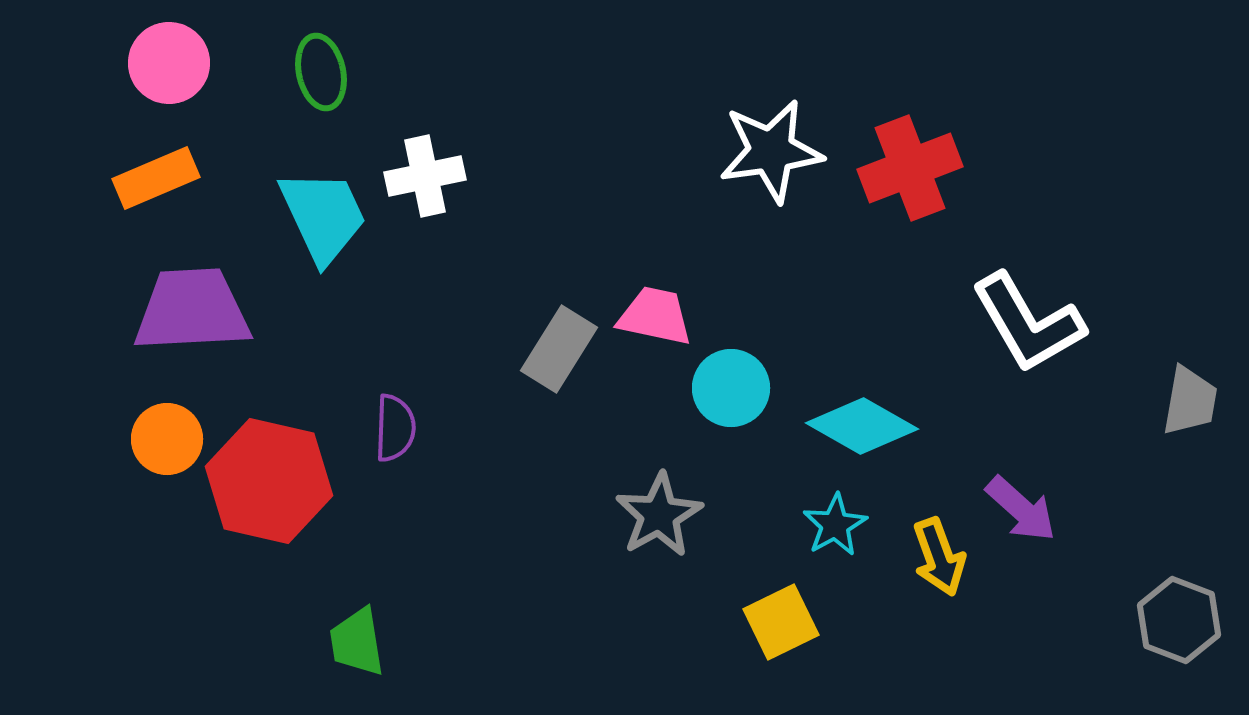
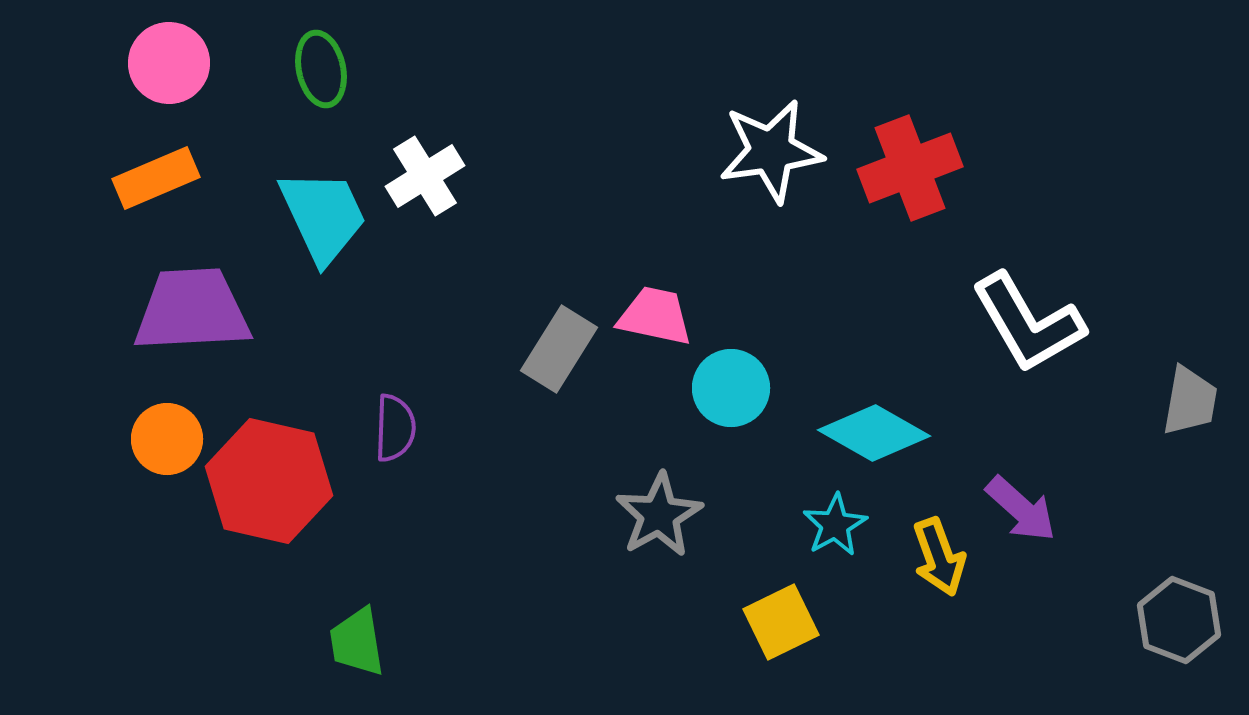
green ellipse: moved 3 px up
white cross: rotated 20 degrees counterclockwise
cyan diamond: moved 12 px right, 7 px down
